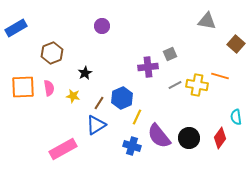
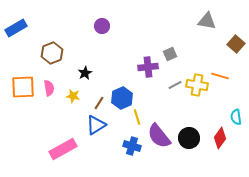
yellow line: rotated 42 degrees counterclockwise
